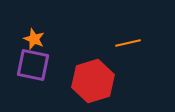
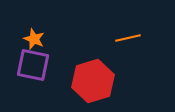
orange line: moved 5 px up
